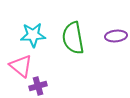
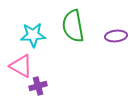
green semicircle: moved 12 px up
pink triangle: rotated 10 degrees counterclockwise
